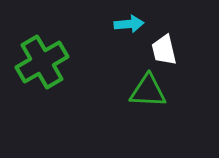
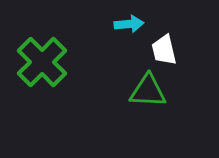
green cross: rotated 15 degrees counterclockwise
